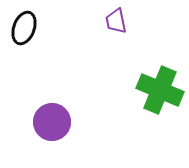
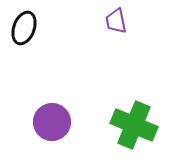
green cross: moved 26 px left, 35 px down
